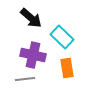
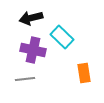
black arrow: rotated 125 degrees clockwise
purple cross: moved 5 px up
orange rectangle: moved 17 px right, 5 px down
